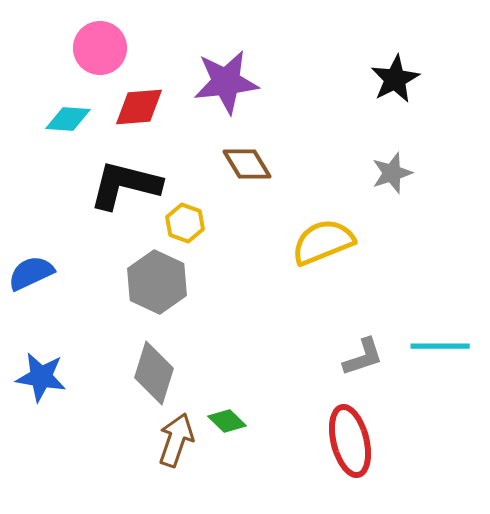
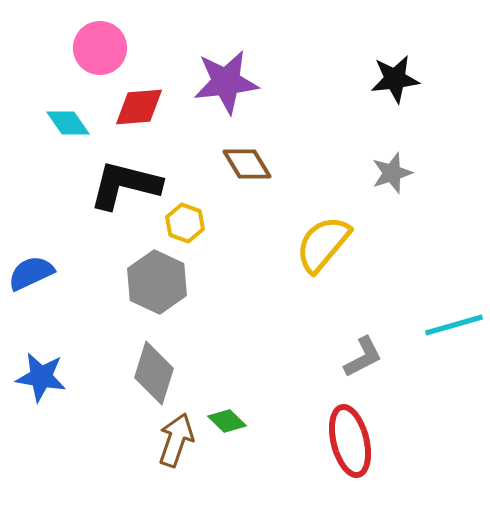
black star: rotated 21 degrees clockwise
cyan diamond: moved 4 px down; rotated 51 degrees clockwise
yellow semicircle: moved 2 px down; rotated 28 degrees counterclockwise
cyan line: moved 14 px right, 21 px up; rotated 16 degrees counterclockwise
gray L-shape: rotated 9 degrees counterclockwise
